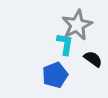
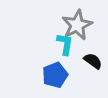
black semicircle: moved 2 px down
